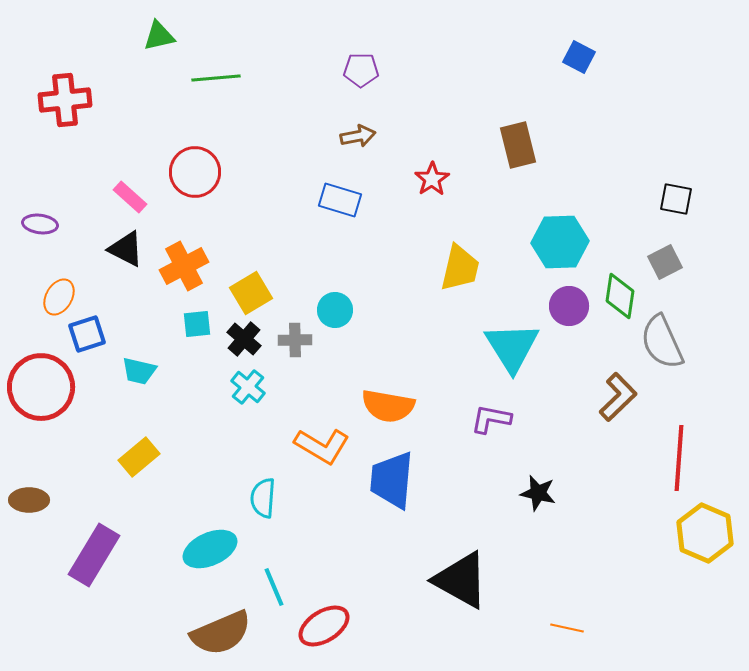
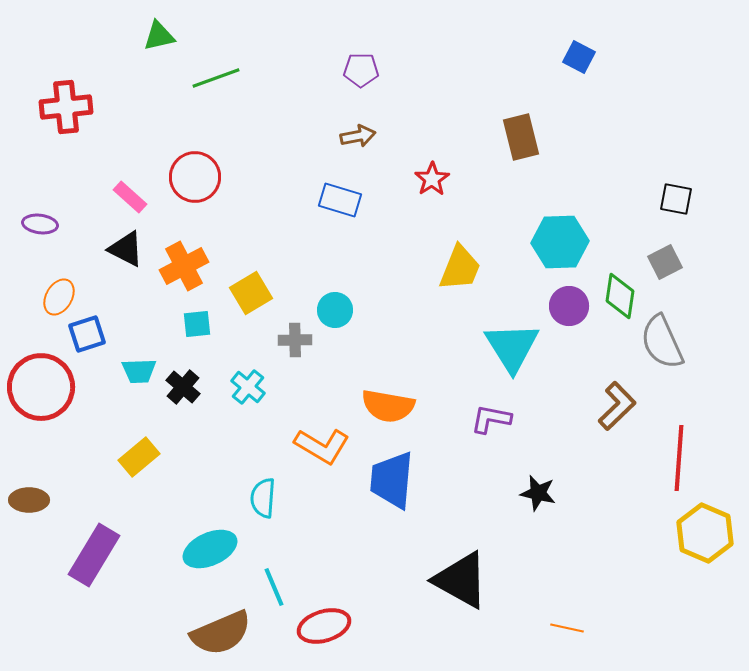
green line at (216, 78): rotated 15 degrees counterclockwise
red cross at (65, 100): moved 1 px right, 7 px down
brown rectangle at (518, 145): moved 3 px right, 8 px up
red circle at (195, 172): moved 5 px down
yellow trapezoid at (460, 268): rotated 9 degrees clockwise
black cross at (244, 339): moved 61 px left, 48 px down
cyan trapezoid at (139, 371): rotated 15 degrees counterclockwise
brown L-shape at (618, 397): moved 1 px left, 9 px down
red ellipse at (324, 626): rotated 15 degrees clockwise
